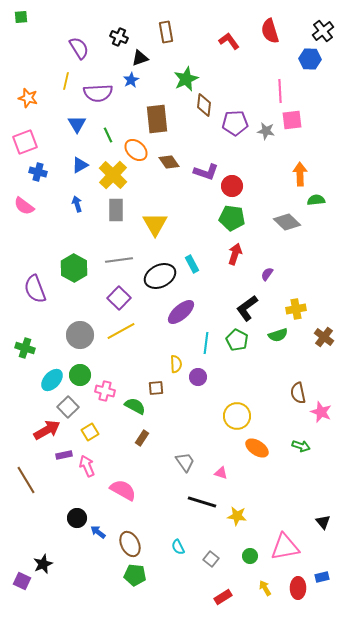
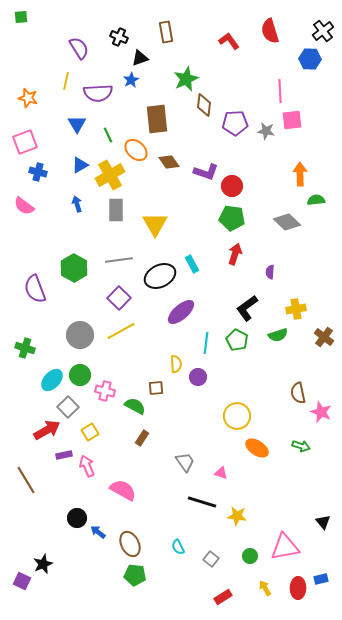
yellow cross at (113, 175): moved 3 px left; rotated 16 degrees clockwise
purple semicircle at (267, 274): moved 3 px right, 2 px up; rotated 32 degrees counterclockwise
blue rectangle at (322, 577): moved 1 px left, 2 px down
